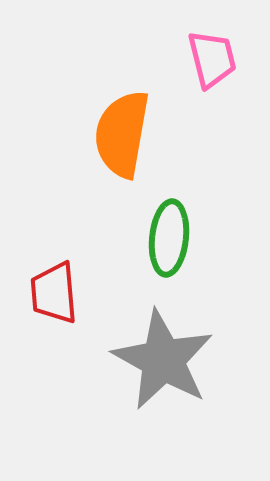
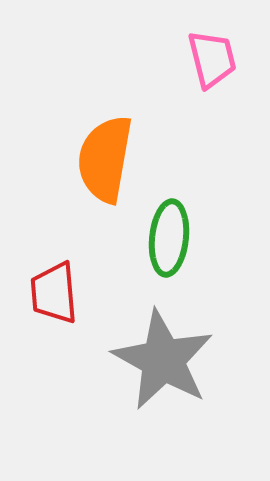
orange semicircle: moved 17 px left, 25 px down
